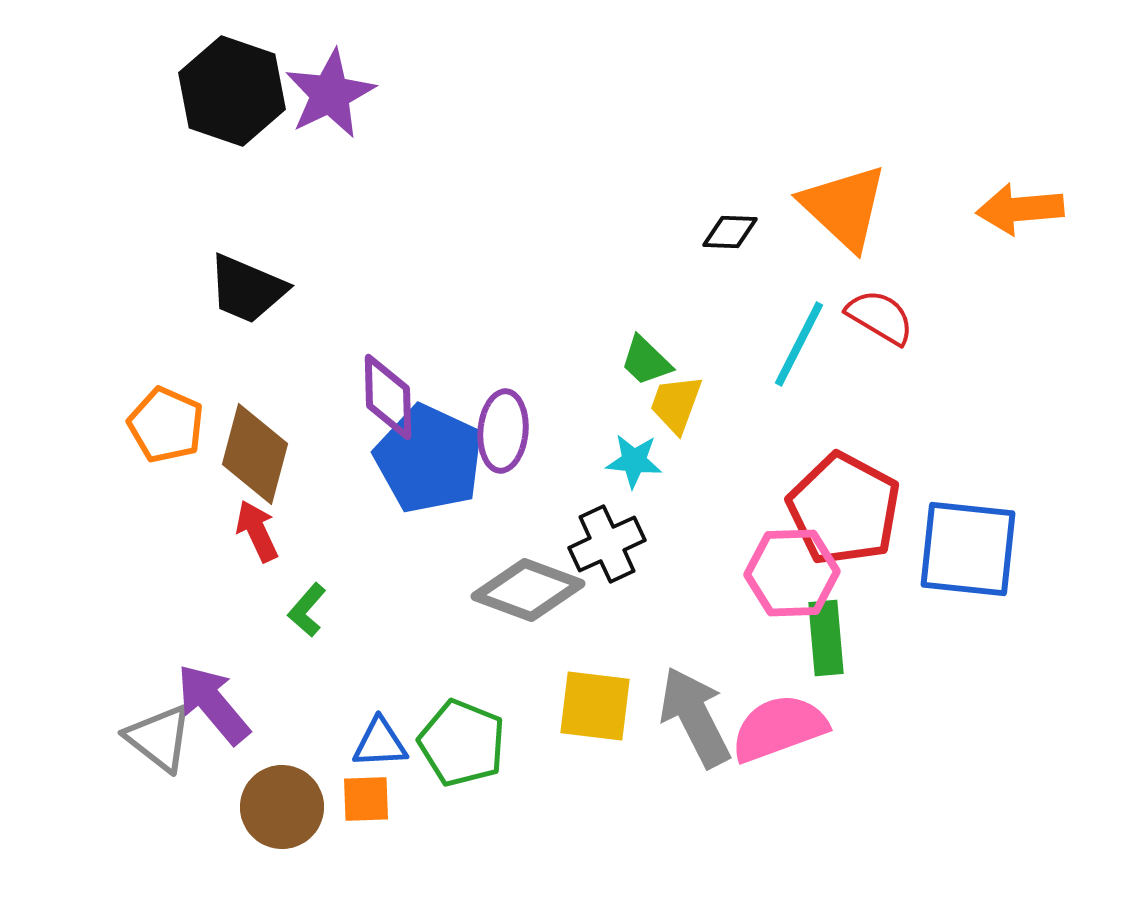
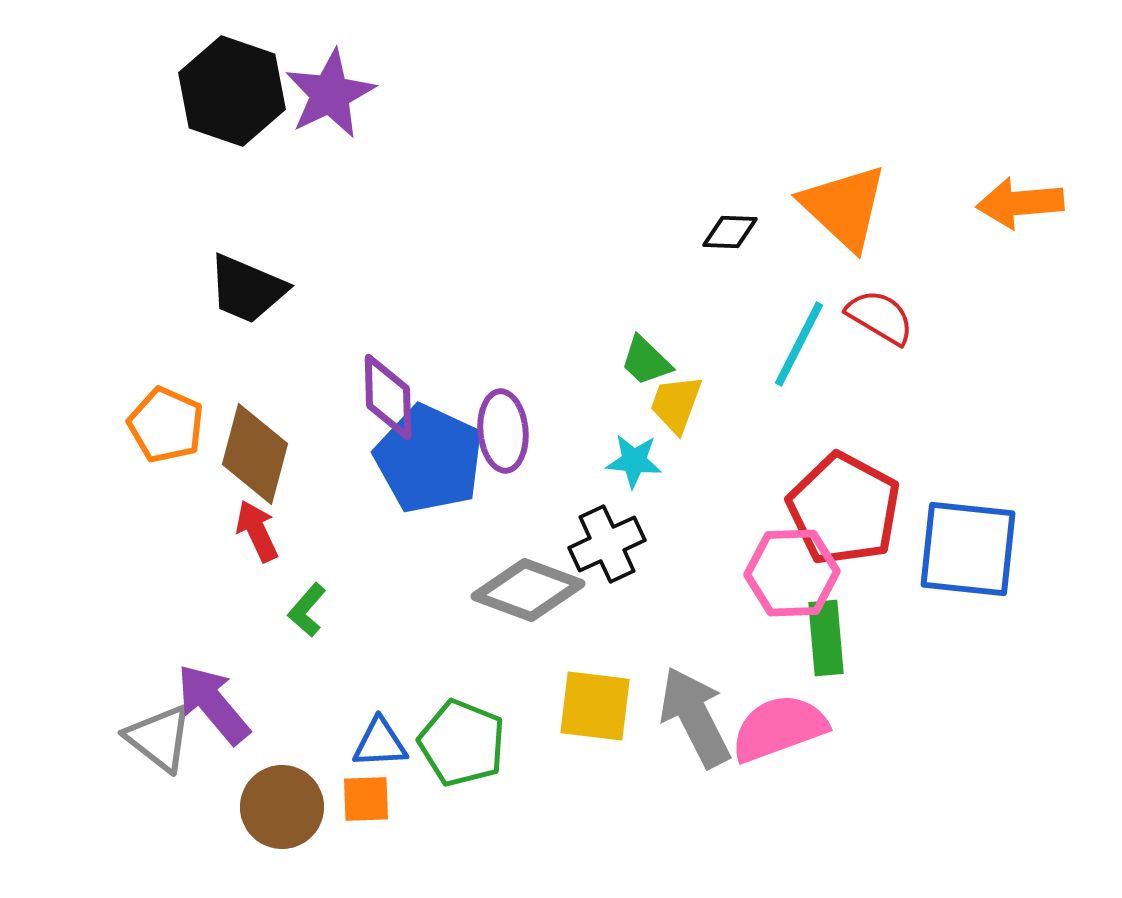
orange arrow: moved 6 px up
purple ellipse: rotated 10 degrees counterclockwise
